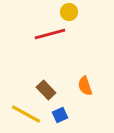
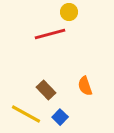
blue square: moved 2 px down; rotated 21 degrees counterclockwise
